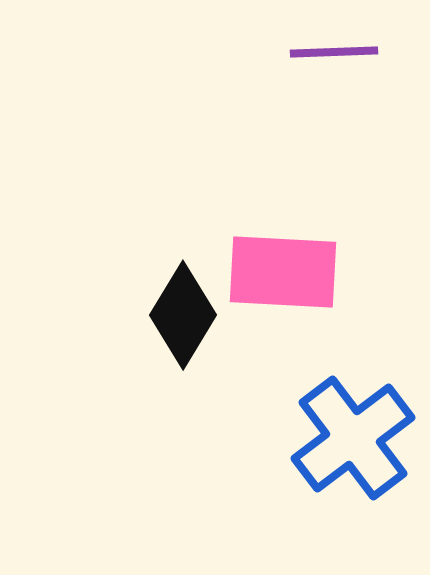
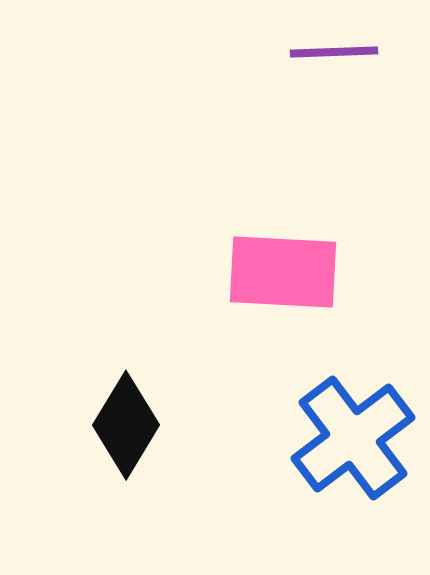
black diamond: moved 57 px left, 110 px down
